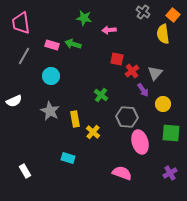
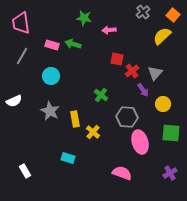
gray cross: rotated 16 degrees clockwise
yellow semicircle: moved 1 px left, 2 px down; rotated 54 degrees clockwise
gray line: moved 2 px left
